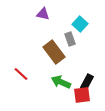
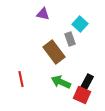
red line: moved 5 px down; rotated 35 degrees clockwise
red square: rotated 30 degrees clockwise
